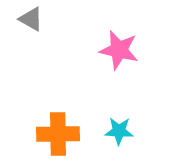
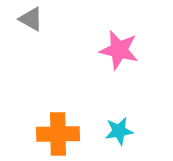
cyan star: rotated 12 degrees counterclockwise
